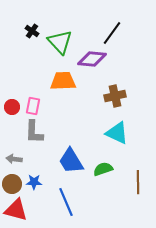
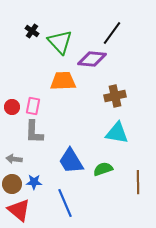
cyan triangle: rotated 15 degrees counterclockwise
blue line: moved 1 px left, 1 px down
red triangle: moved 3 px right; rotated 25 degrees clockwise
